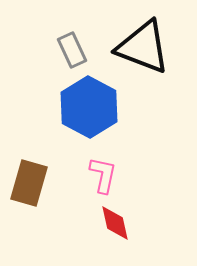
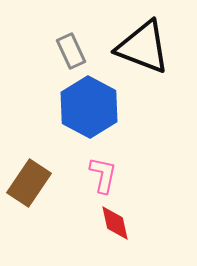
gray rectangle: moved 1 px left, 1 px down
brown rectangle: rotated 18 degrees clockwise
